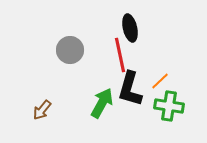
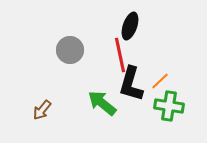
black ellipse: moved 2 px up; rotated 32 degrees clockwise
black L-shape: moved 1 px right, 5 px up
green arrow: rotated 80 degrees counterclockwise
